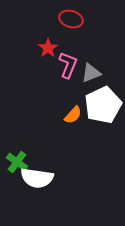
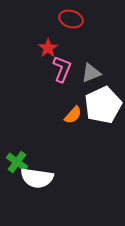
pink L-shape: moved 6 px left, 4 px down
